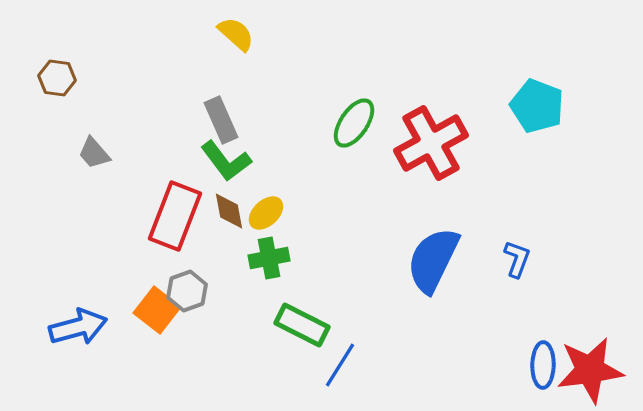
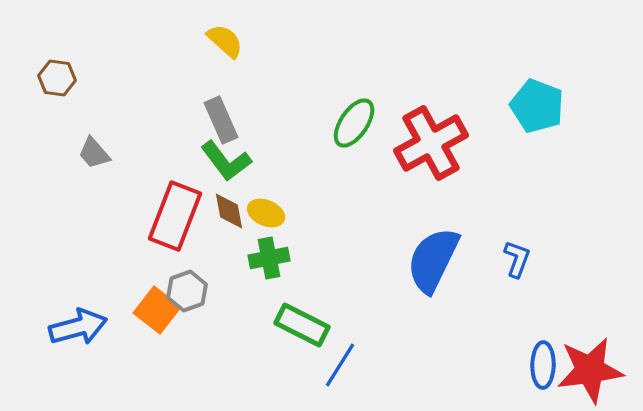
yellow semicircle: moved 11 px left, 7 px down
yellow ellipse: rotated 66 degrees clockwise
